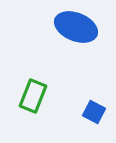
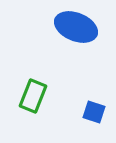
blue square: rotated 10 degrees counterclockwise
